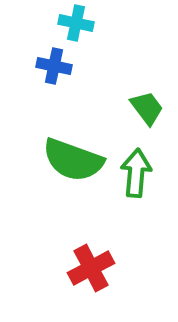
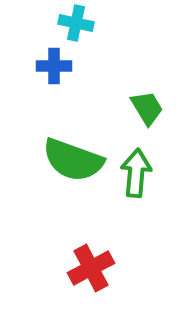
blue cross: rotated 12 degrees counterclockwise
green trapezoid: rotated 6 degrees clockwise
